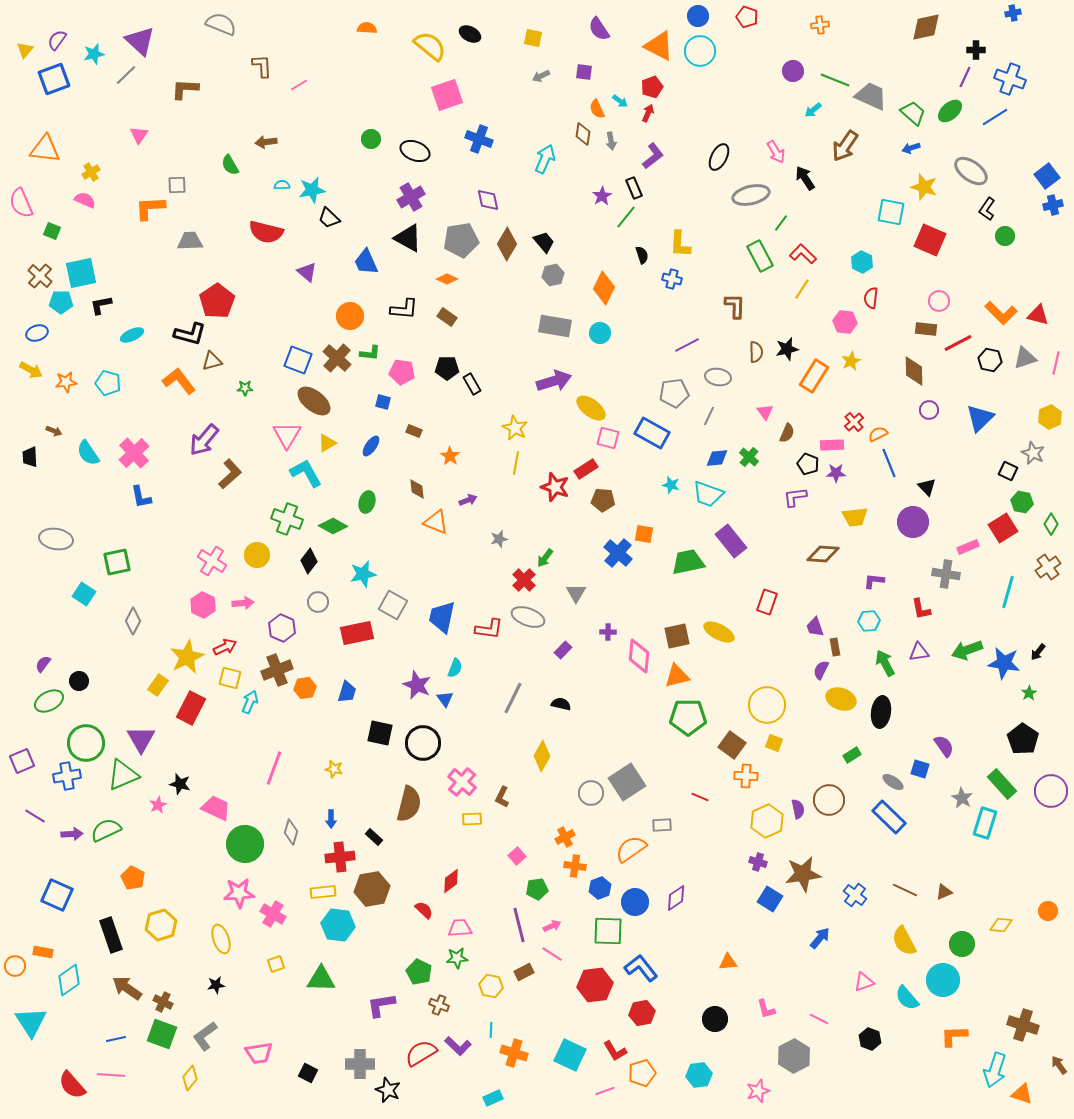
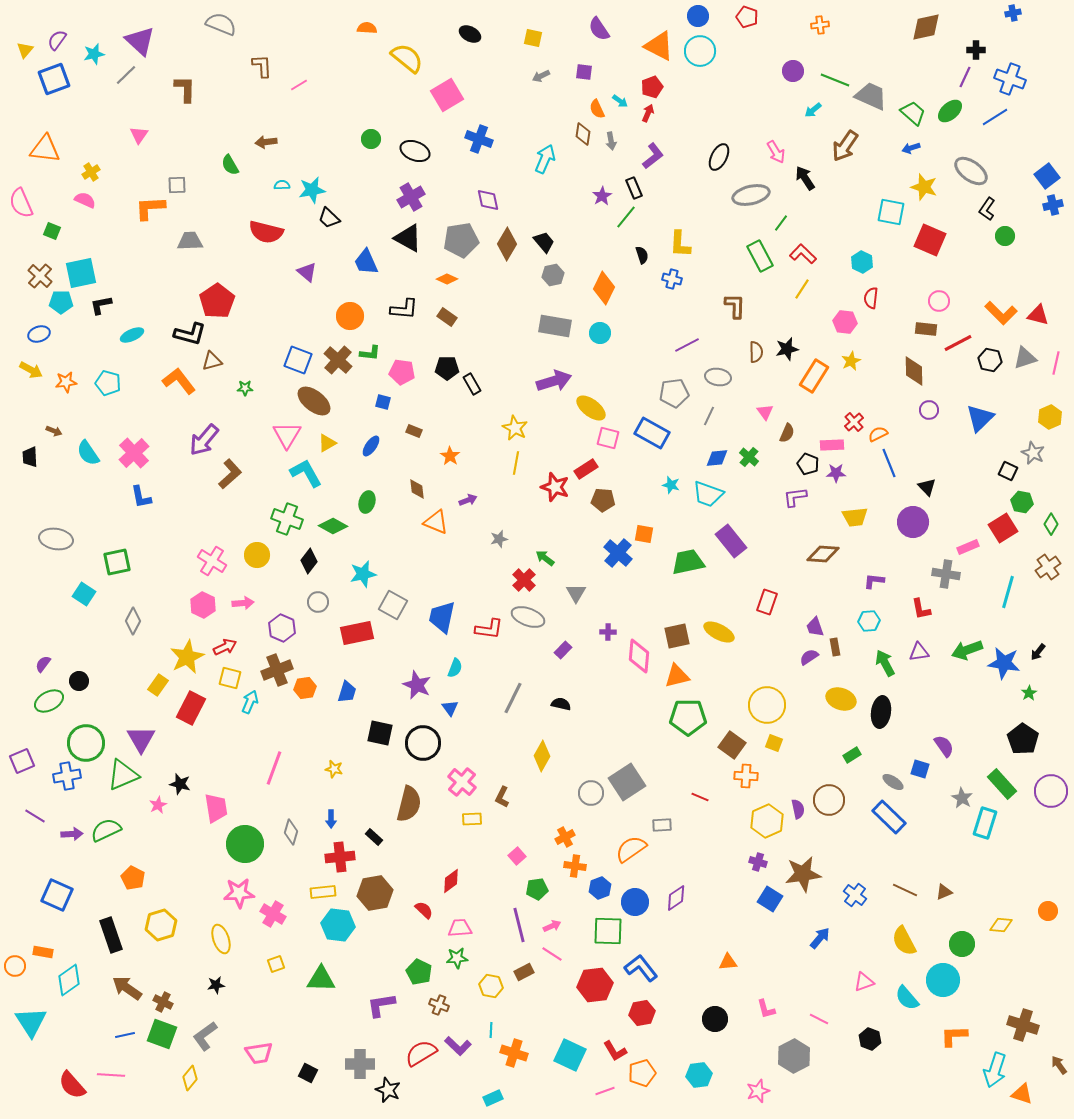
yellow semicircle at (430, 46): moved 23 px left, 12 px down
brown L-shape at (185, 89): rotated 88 degrees clockwise
pink square at (447, 95): rotated 12 degrees counterclockwise
blue ellipse at (37, 333): moved 2 px right, 1 px down
brown cross at (337, 358): moved 1 px right, 2 px down
green arrow at (545, 558): rotated 90 degrees clockwise
purple semicircle at (821, 670): moved 12 px left, 13 px up; rotated 30 degrees clockwise
blue triangle at (445, 699): moved 5 px right, 9 px down
pink trapezoid at (216, 808): rotated 56 degrees clockwise
brown hexagon at (372, 889): moved 3 px right, 4 px down
blue line at (116, 1039): moved 9 px right, 4 px up
